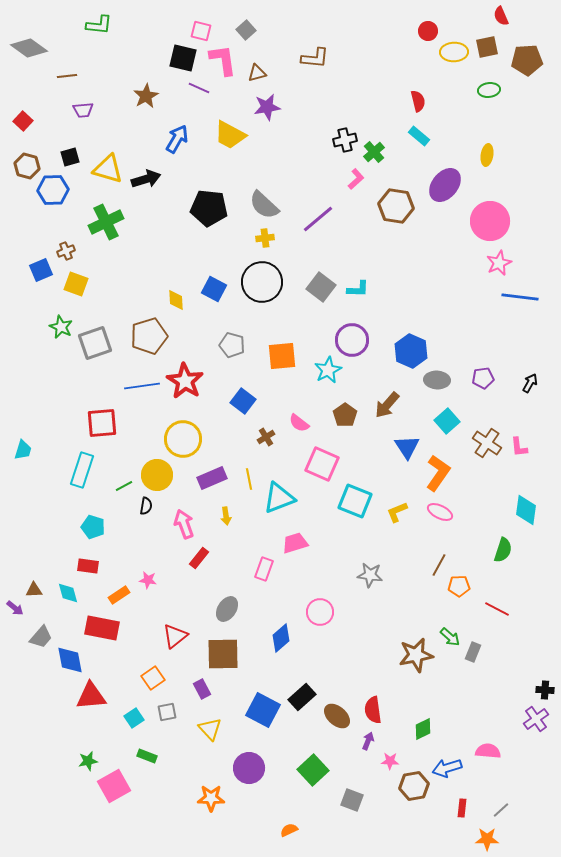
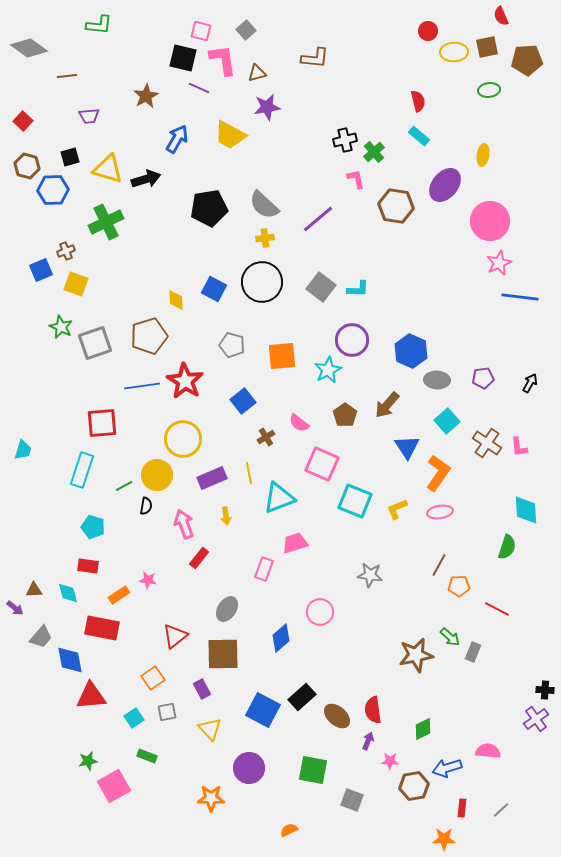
purple trapezoid at (83, 110): moved 6 px right, 6 px down
yellow ellipse at (487, 155): moved 4 px left
pink L-shape at (356, 179): rotated 60 degrees counterclockwise
black pentagon at (209, 208): rotated 15 degrees counterclockwise
blue square at (243, 401): rotated 15 degrees clockwise
yellow line at (249, 479): moved 6 px up
cyan diamond at (526, 510): rotated 12 degrees counterclockwise
yellow L-shape at (397, 512): moved 3 px up
pink ellipse at (440, 512): rotated 35 degrees counterclockwise
green semicircle at (503, 550): moved 4 px right, 3 px up
green square at (313, 770): rotated 36 degrees counterclockwise
orange star at (487, 839): moved 43 px left
